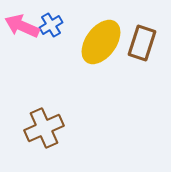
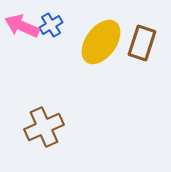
brown cross: moved 1 px up
